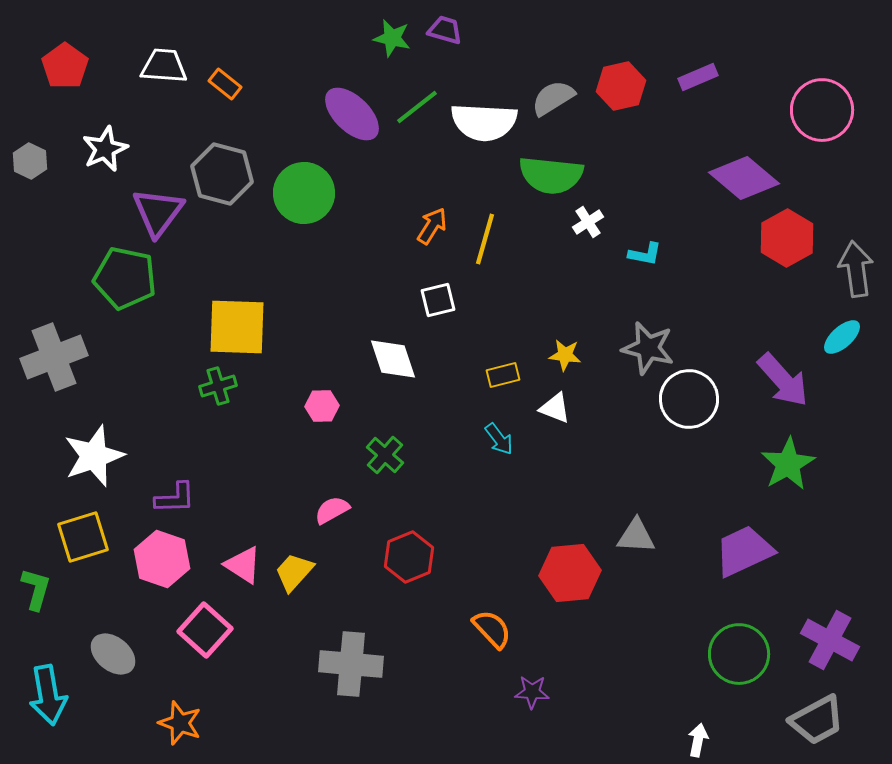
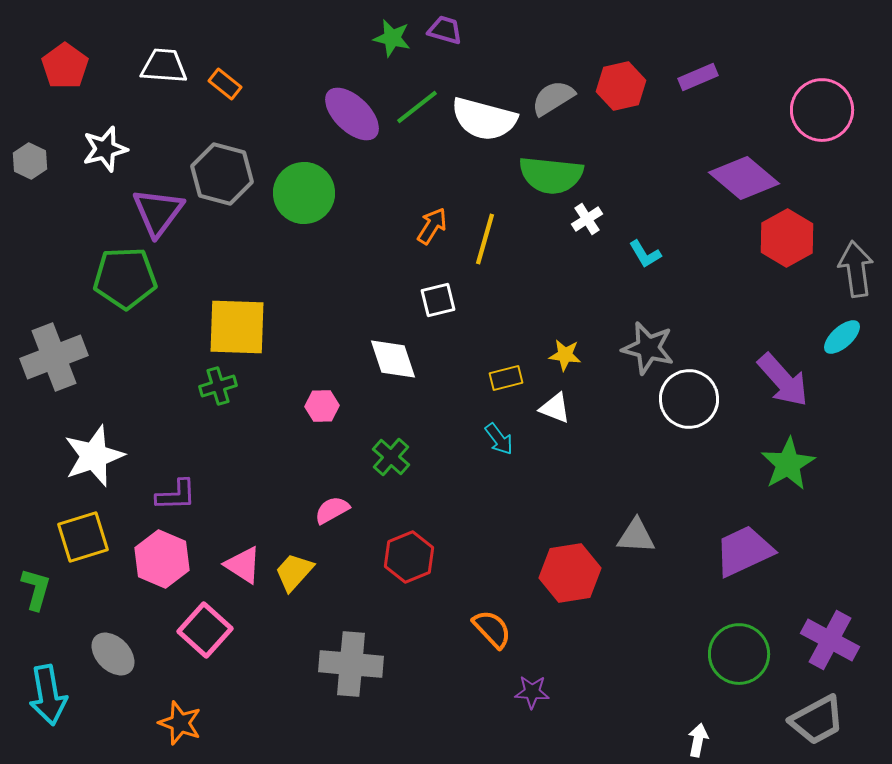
white semicircle at (484, 122): moved 3 px up; rotated 12 degrees clockwise
white star at (105, 149): rotated 9 degrees clockwise
white cross at (588, 222): moved 1 px left, 3 px up
cyan L-shape at (645, 254): rotated 48 degrees clockwise
green pentagon at (125, 278): rotated 14 degrees counterclockwise
yellow rectangle at (503, 375): moved 3 px right, 3 px down
green cross at (385, 455): moved 6 px right, 2 px down
purple L-shape at (175, 498): moved 1 px right, 3 px up
pink hexagon at (162, 559): rotated 4 degrees clockwise
red hexagon at (570, 573): rotated 4 degrees counterclockwise
gray ellipse at (113, 654): rotated 6 degrees clockwise
